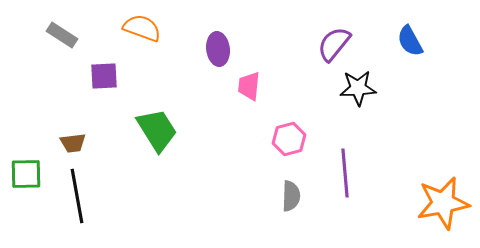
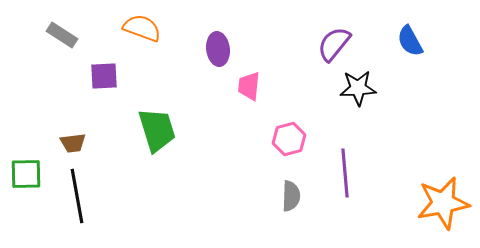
green trapezoid: rotated 15 degrees clockwise
